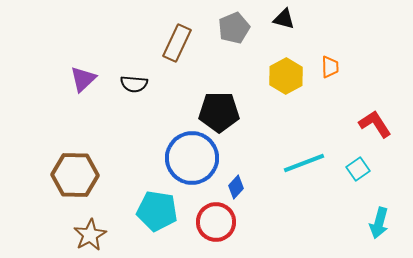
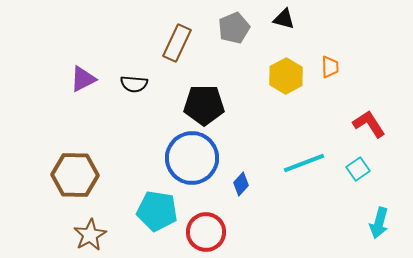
purple triangle: rotated 16 degrees clockwise
black pentagon: moved 15 px left, 7 px up
red L-shape: moved 6 px left
blue diamond: moved 5 px right, 3 px up
red circle: moved 10 px left, 10 px down
